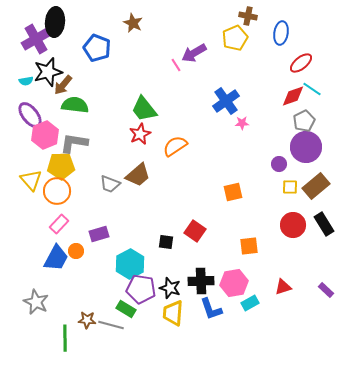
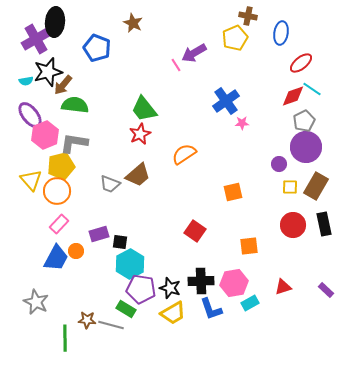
orange semicircle at (175, 146): moved 9 px right, 8 px down
yellow pentagon at (61, 166): rotated 12 degrees counterclockwise
brown rectangle at (316, 186): rotated 20 degrees counterclockwise
black rectangle at (324, 224): rotated 20 degrees clockwise
black square at (166, 242): moved 46 px left
yellow trapezoid at (173, 313): rotated 124 degrees counterclockwise
